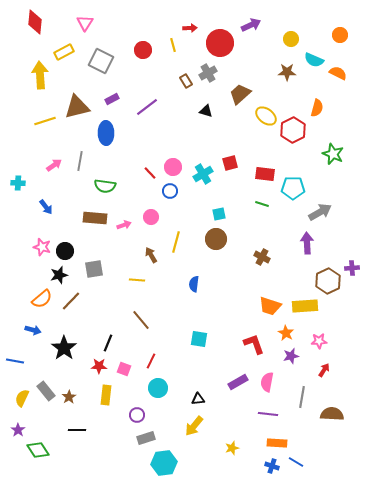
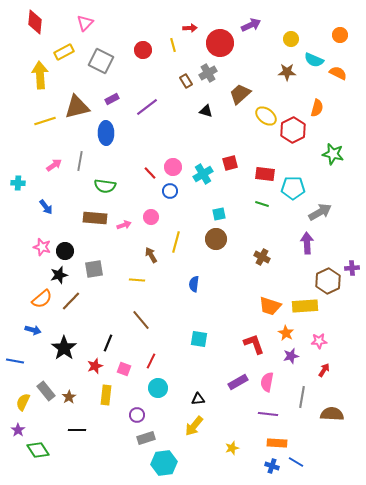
pink triangle at (85, 23): rotated 12 degrees clockwise
green star at (333, 154): rotated 10 degrees counterclockwise
red star at (99, 366): moved 4 px left; rotated 21 degrees counterclockwise
yellow semicircle at (22, 398): moved 1 px right, 4 px down
